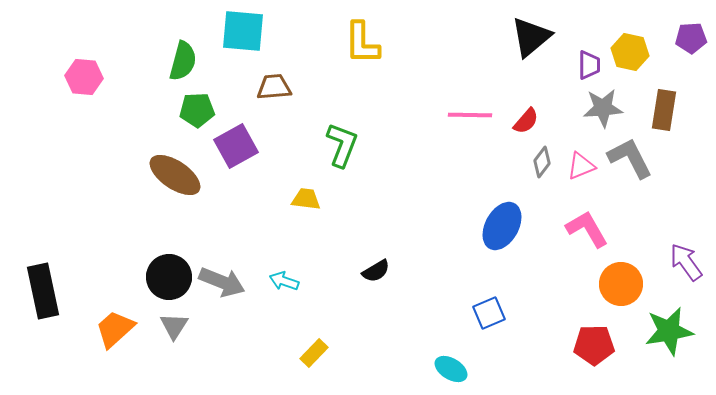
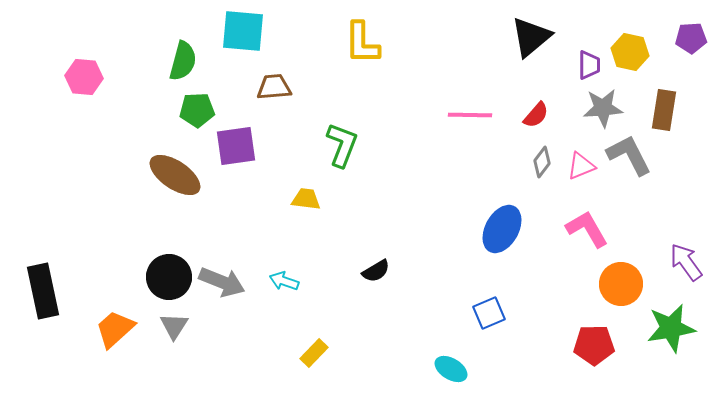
red semicircle: moved 10 px right, 6 px up
purple square: rotated 21 degrees clockwise
gray L-shape: moved 1 px left, 3 px up
blue ellipse: moved 3 px down
green star: moved 2 px right, 3 px up
